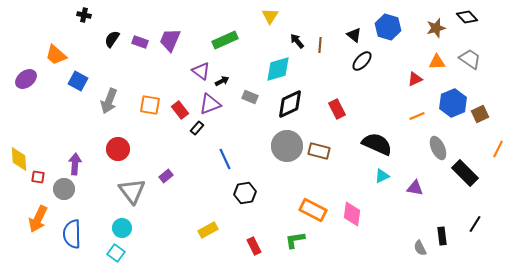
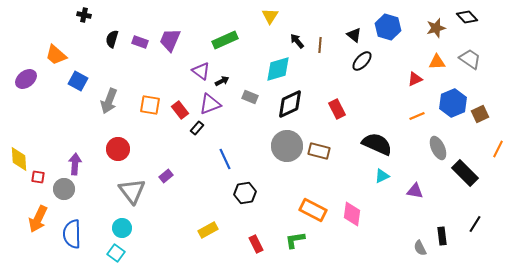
black semicircle at (112, 39): rotated 18 degrees counterclockwise
purple triangle at (415, 188): moved 3 px down
red rectangle at (254, 246): moved 2 px right, 2 px up
